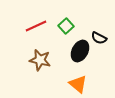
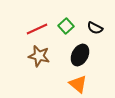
red line: moved 1 px right, 3 px down
black semicircle: moved 4 px left, 10 px up
black ellipse: moved 4 px down
brown star: moved 1 px left, 4 px up
